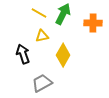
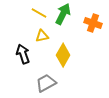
orange cross: rotated 18 degrees clockwise
gray trapezoid: moved 4 px right
